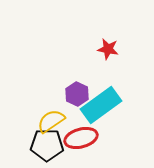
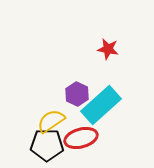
cyan rectangle: rotated 6 degrees counterclockwise
